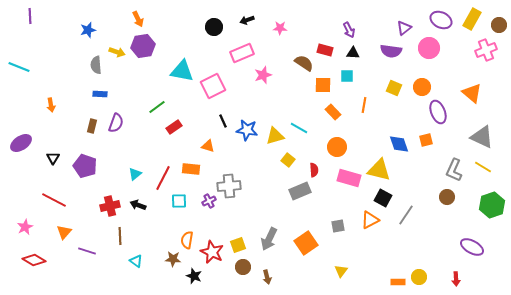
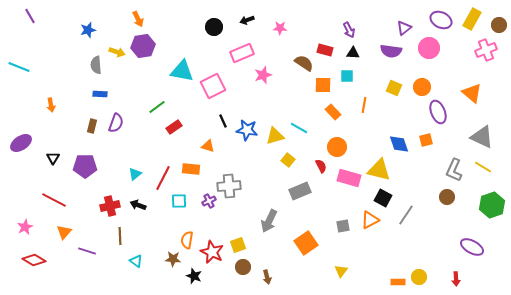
purple line at (30, 16): rotated 28 degrees counterclockwise
purple pentagon at (85, 166): rotated 20 degrees counterclockwise
red semicircle at (314, 170): moved 7 px right, 4 px up; rotated 24 degrees counterclockwise
gray square at (338, 226): moved 5 px right
gray arrow at (269, 239): moved 18 px up
